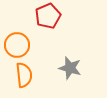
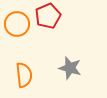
orange circle: moved 21 px up
